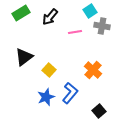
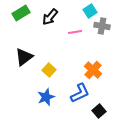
blue L-shape: moved 10 px right; rotated 25 degrees clockwise
